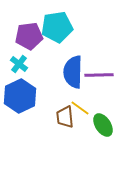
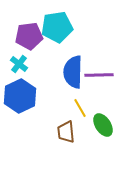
yellow line: rotated 24 degrees clockwise
brown trapezoid: moved 1 px right, 15 px down
